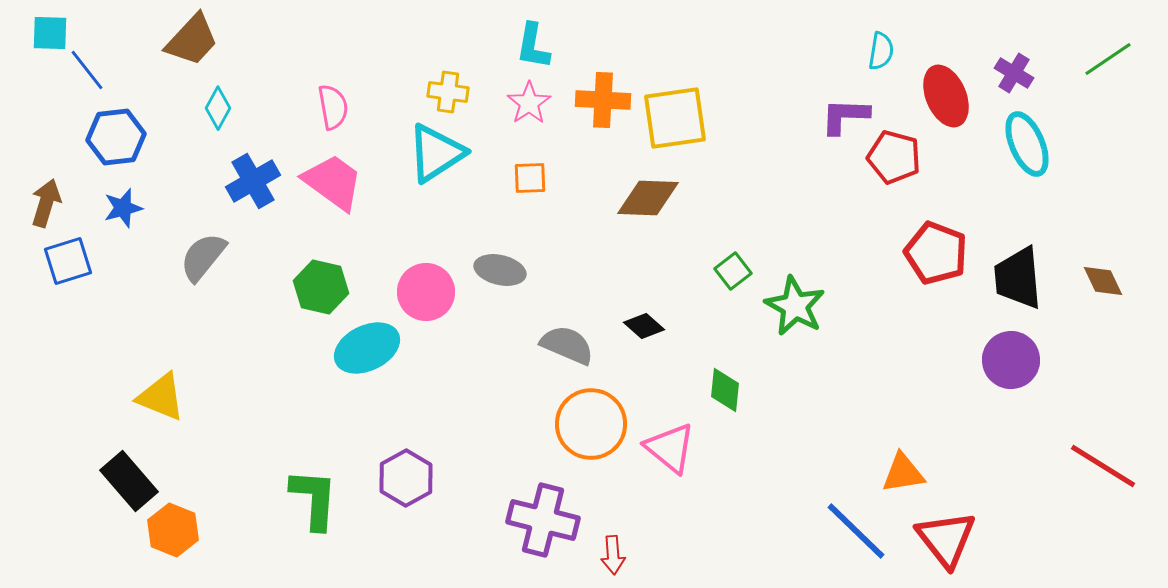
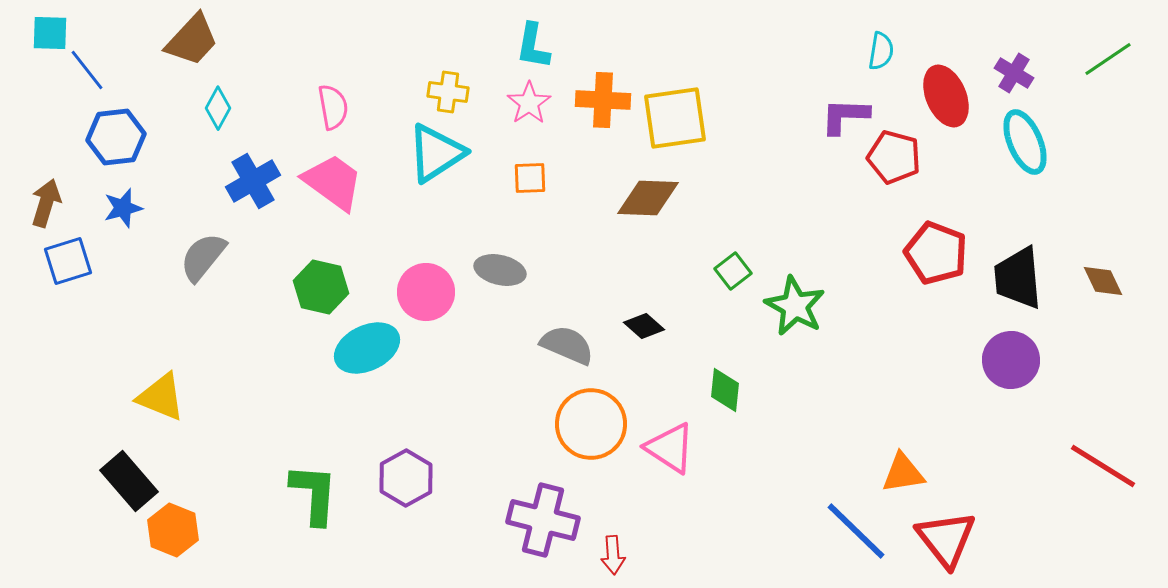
cyan ellipse at (1027, 144): moved 2 px left, 2 px up
pink triangle at (670, 448): rotated 6 degrees counterclockwise
green L-shape at (314, 499): moved 5 px up
